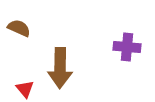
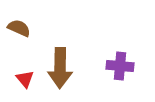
purple cross: moved 7 px left, 19 px down
red triangle: moved 10 px up
